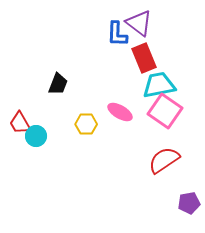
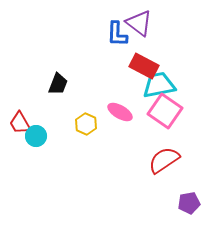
red rectangle: moved 8 px down; rotated 40 degrees counterclockwise
yellow hexagon: rotated 25 degrees clockwise
